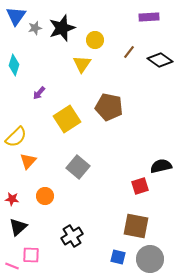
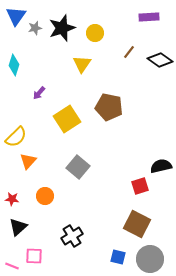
yellow circle: moved 7 px up
brown square: moved 1 px right, 2 px up; rotated 16 degrees clockwise
pink square: moved 3 px right, 1 px down
